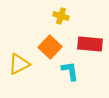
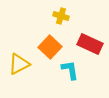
red rectangle: rotated 20 degrees clockwise
cyan L-shape: moved 1 px up
